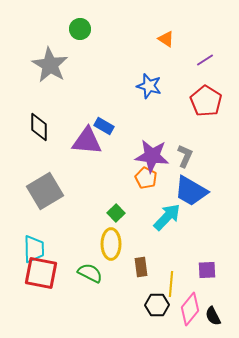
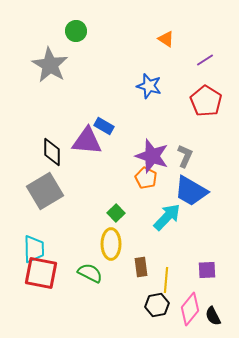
green circle: moved 4 px left, 2 px down
black diamond: moved 13 px right, 25 px down
purple star: rotated 12 degrees clockwise
yellow line: moved 5 px left, 4 px up
black hexagon: rotated 10 degrees counterclockwise
